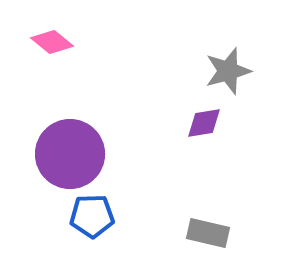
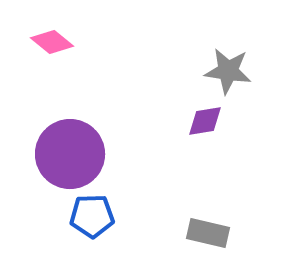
gray star: rotated 24 degrees clockwise
purple diamond: moved 1 px right, 2 px up
